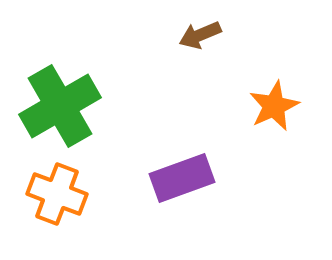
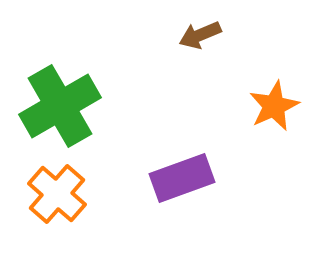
orange cross: rotated 20 degrees clockwise
